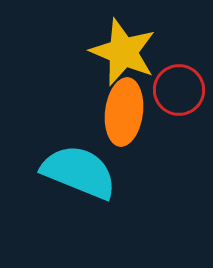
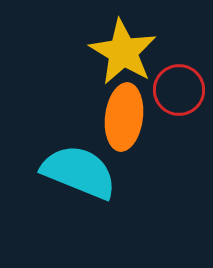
yellow star: rotated 8 degrees clockwise
orange ellipse: moved 5 px down
